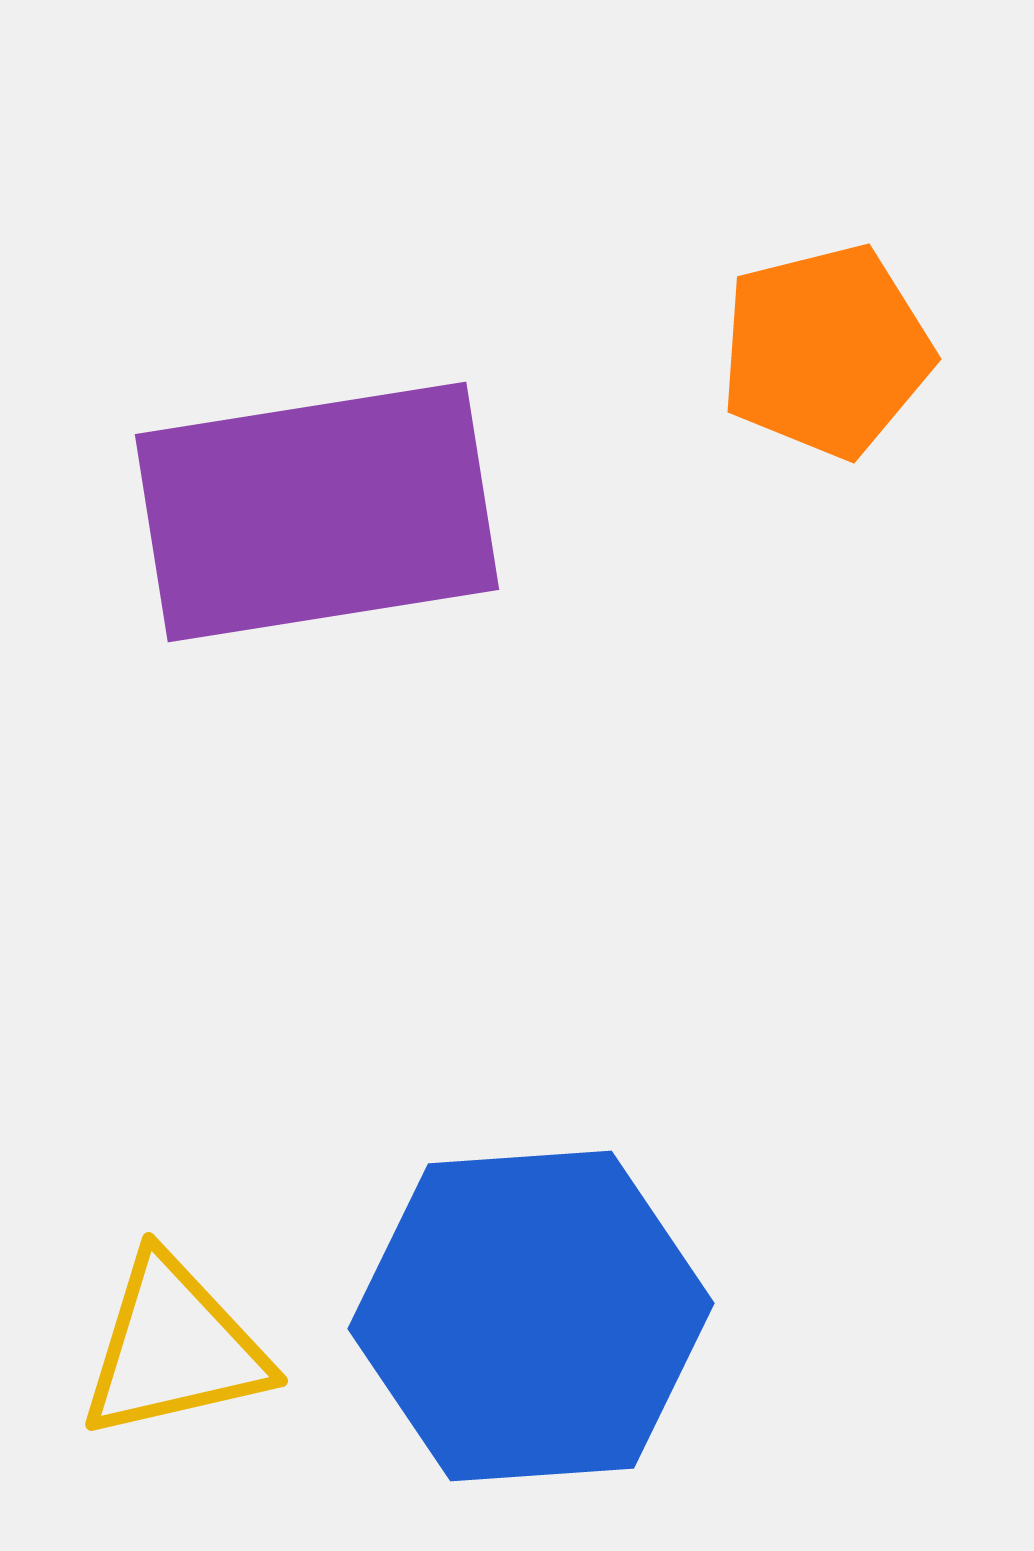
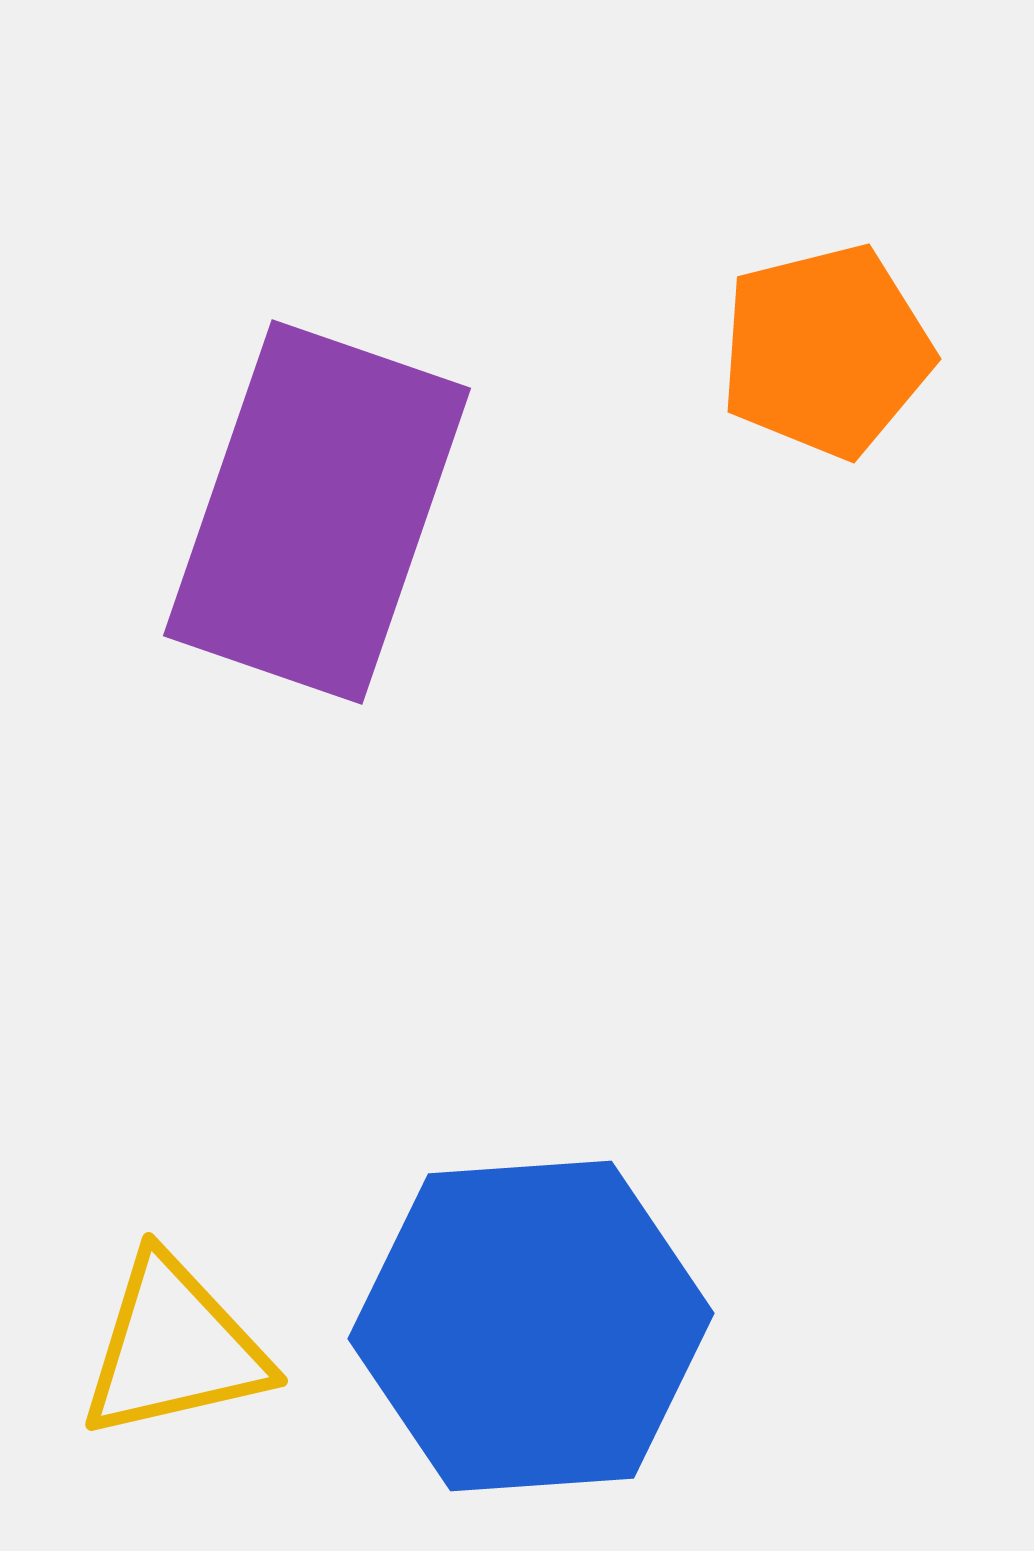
purple rectangle: rotated 62 degrees counterclockwise
blue hexagon: moved 10 px down
